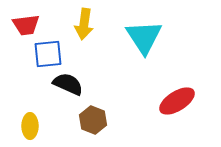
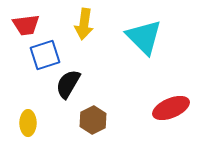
cyan triangle: rotated 12 degrees counterclockwise
blue square: moved 3 px left, 1 px down; rotated 12 degrees counterclockwise
black semicircle: rotated 84 degrees counterclockwise
red ellipse: moved 6 px left, 7 px down; rotated 9 degrees clockwise
brown hexagon: rotated 12 degrees clockwise
yellow ellipse: moved 2 px left, 3 px up
